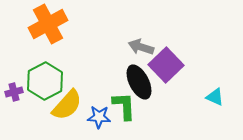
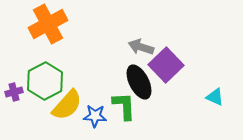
blue star: moved 4 px left, 1 px up
